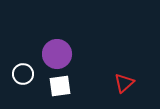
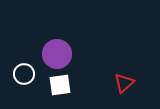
white circle: moved 1 px right
white square: moved 1 px up
